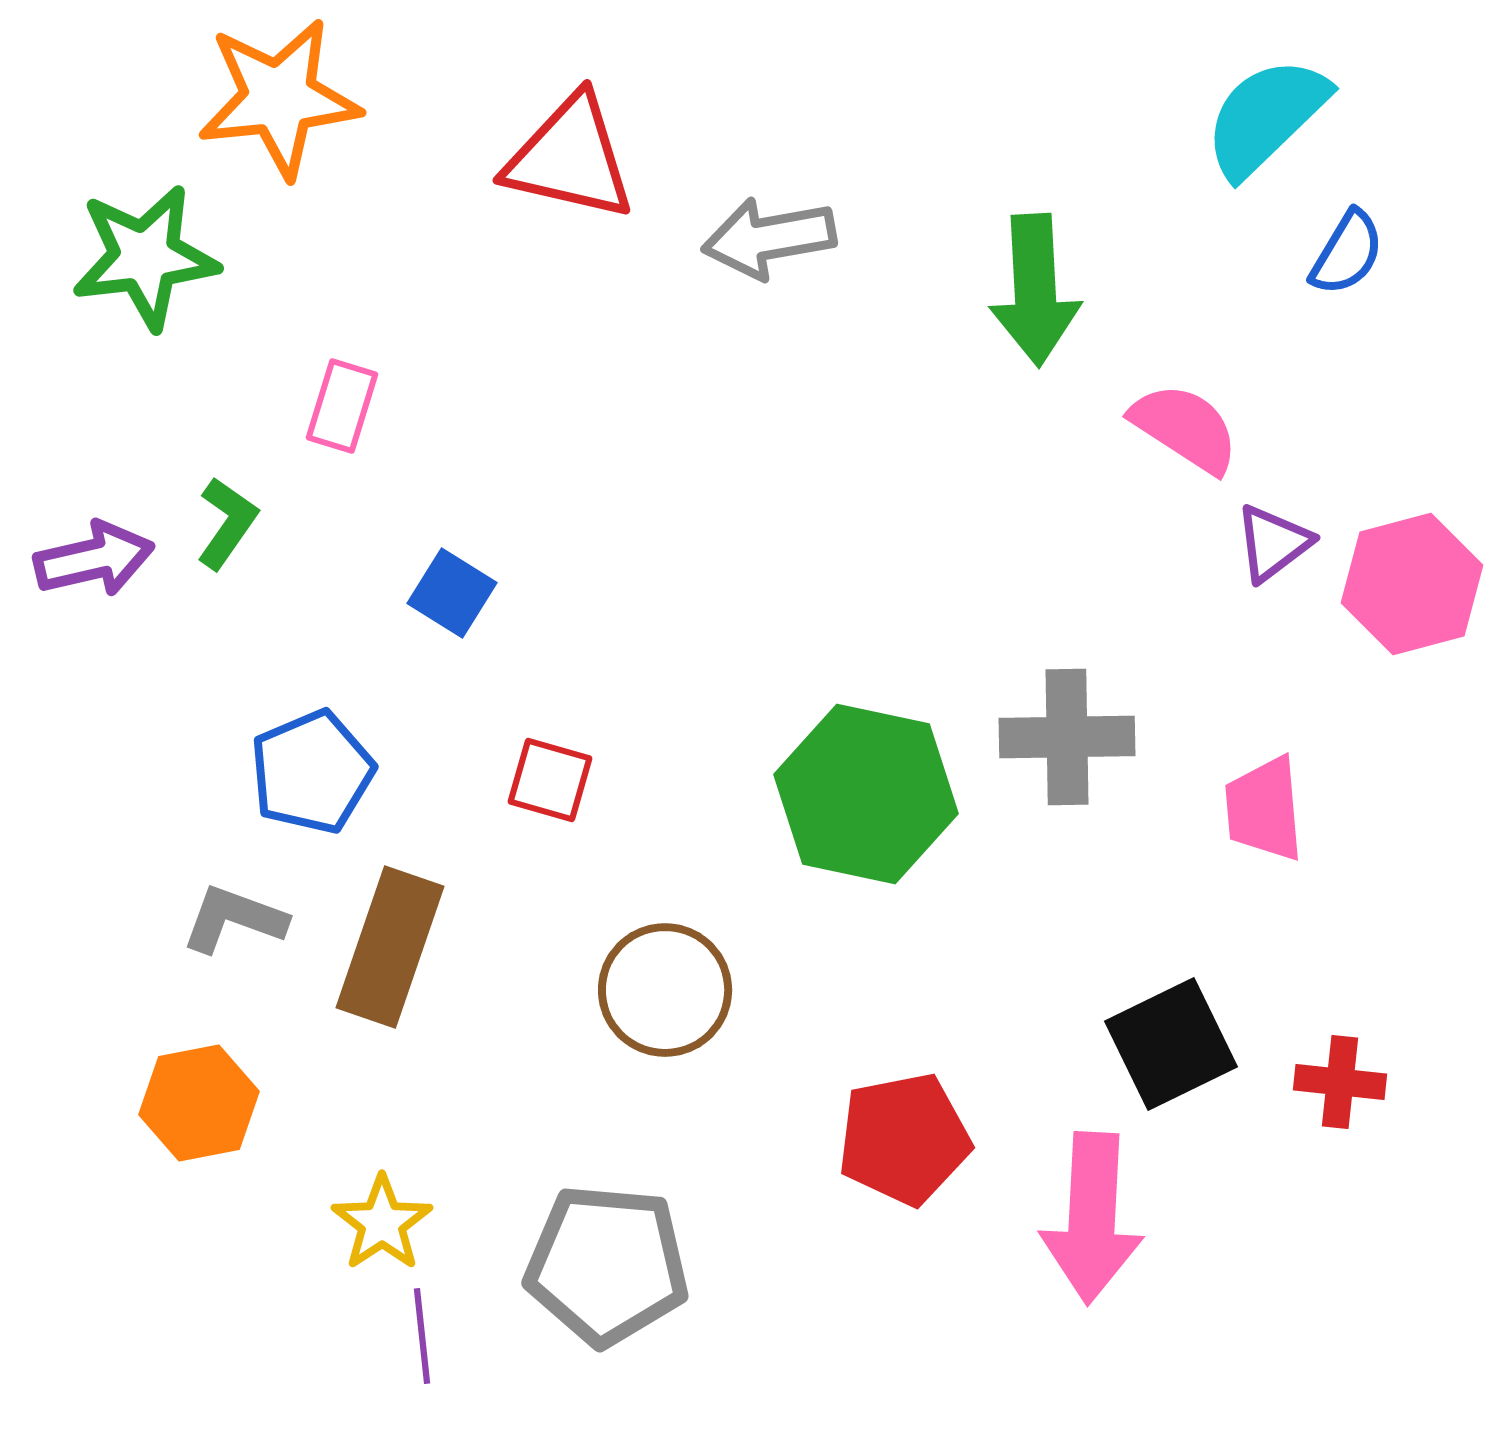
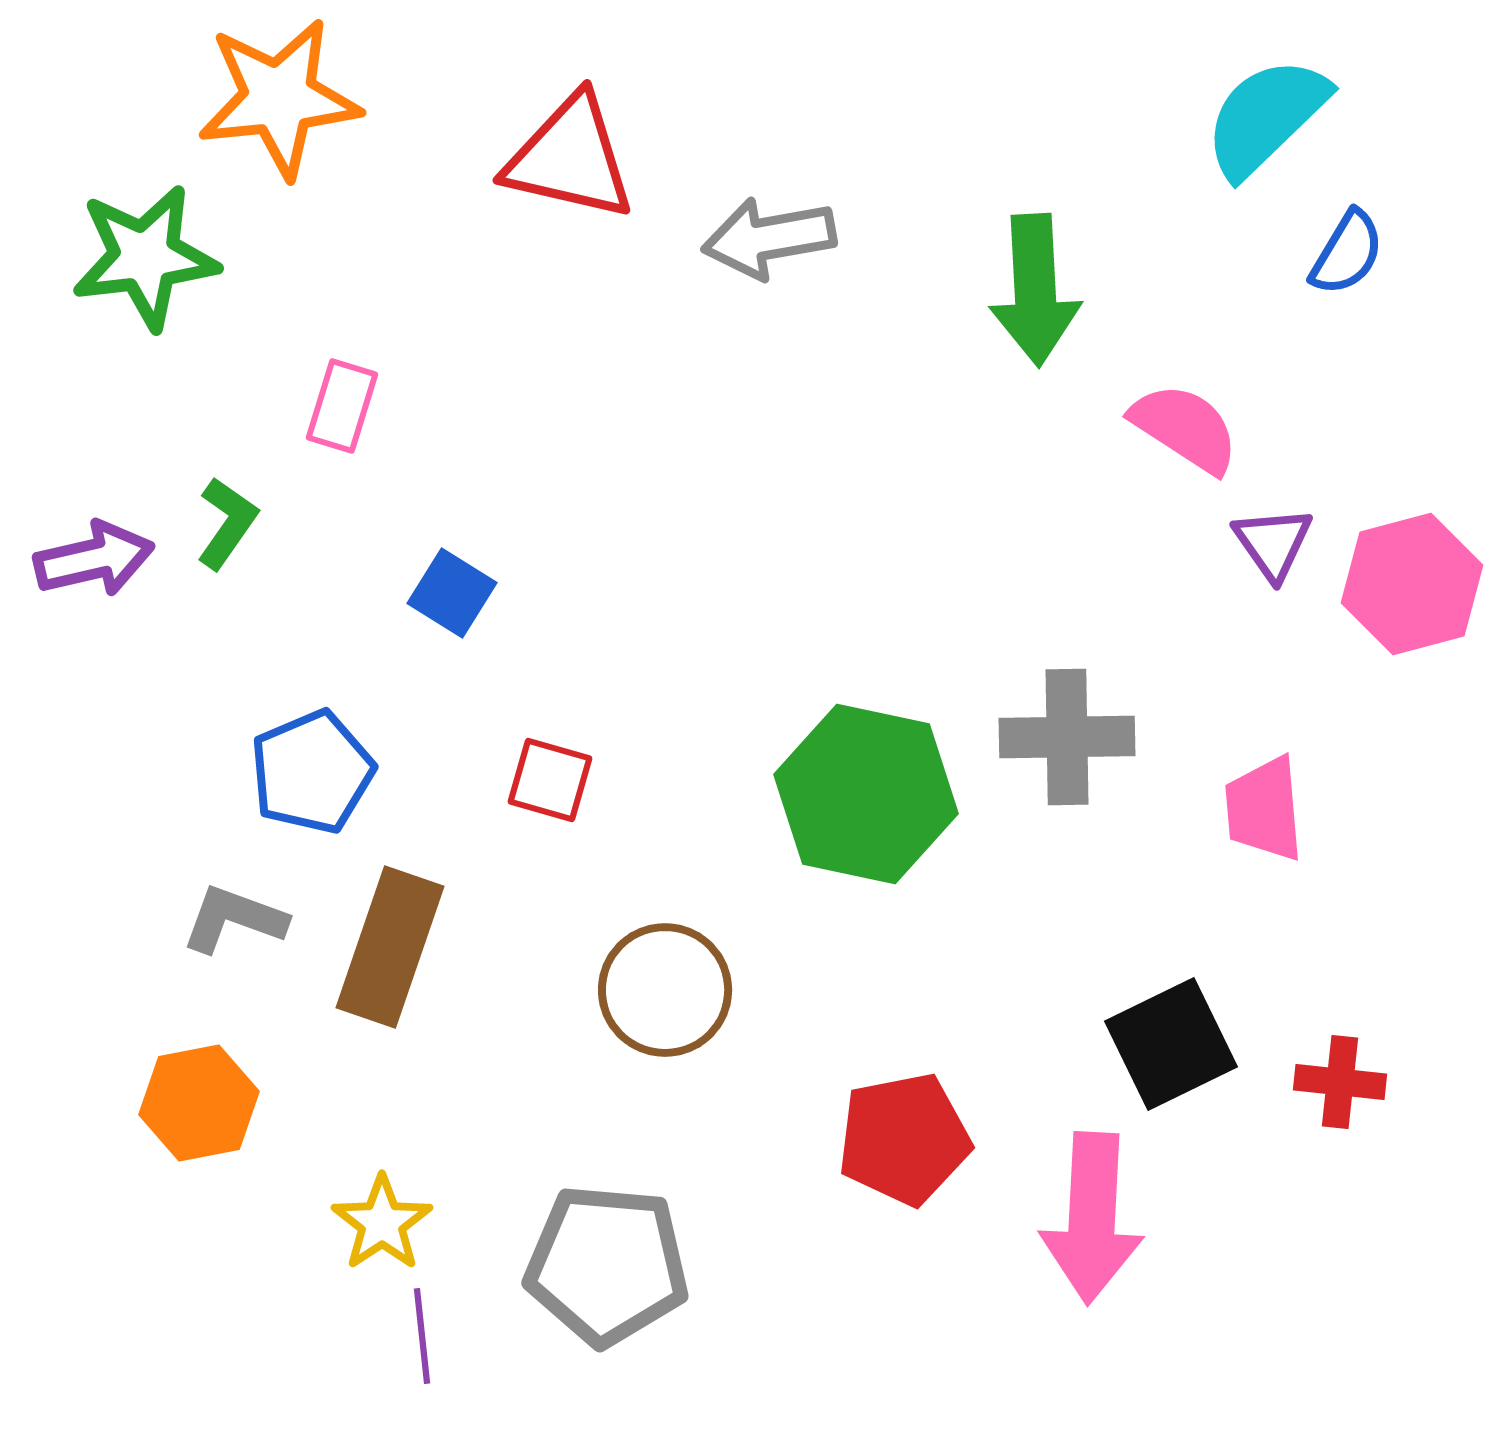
purple triangle: rotated 28 degrees counterclockwise
